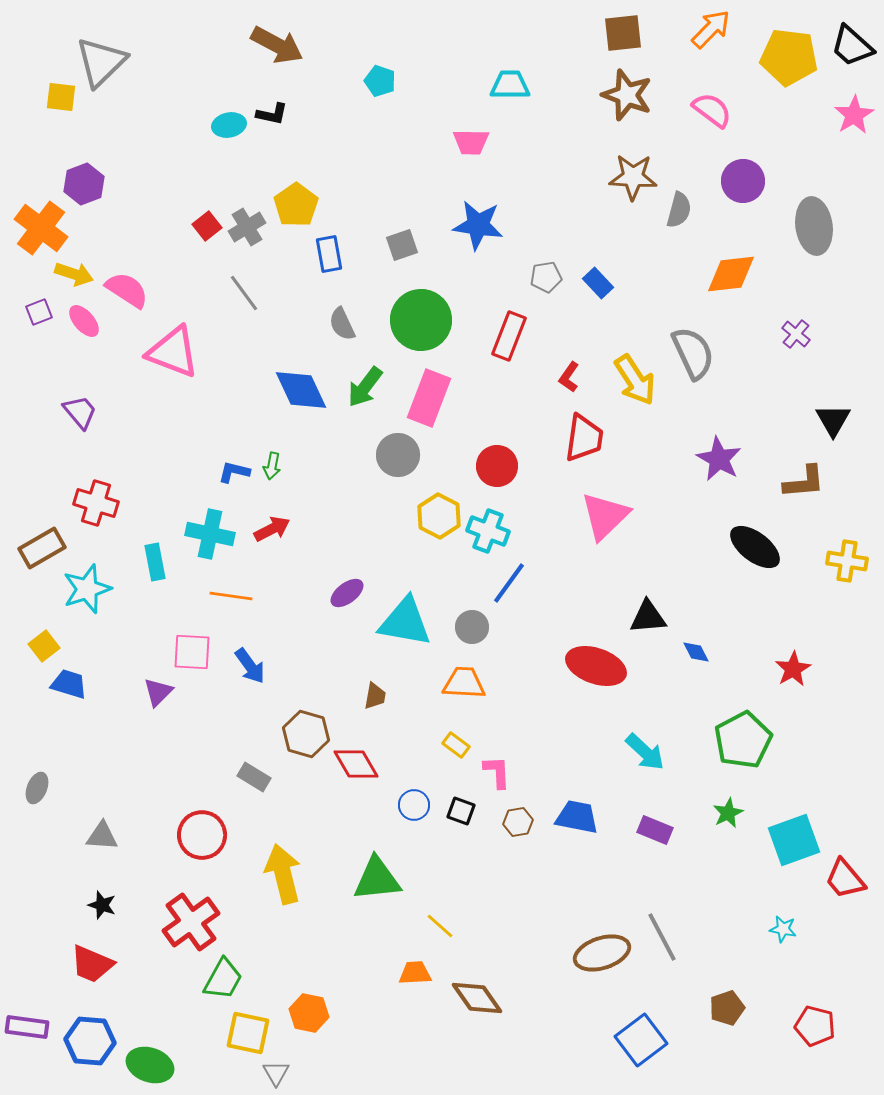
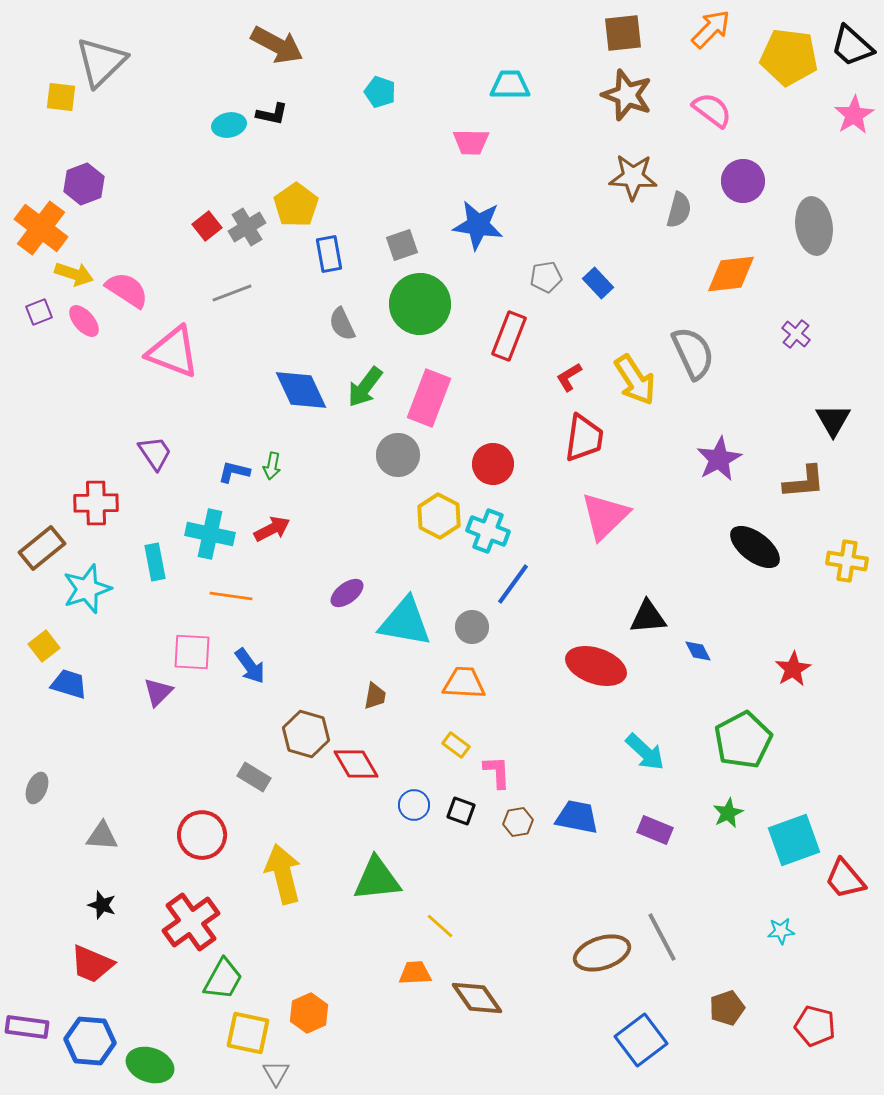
cyan pentagon at (380, 81): moved 11 px down
gray line at (244, 293): moved 12 px left; rotated 75 degrees counterclockwise
green circle at (421, 320): moved 1 px left, 16 px up
red L-shape at (569, 377): rotated 24 degrees clockwise
purple trapezoid at (80, 412): moved 75 px right, 41 px down; rotated 6 degrees clockwise
purple star at (719, 459): rotated 15 degrees clockwise
red circle at (497, 466): moved 4 px left, 2 px up
red cross at (96, 503): rotated 18 degrees counterclockwise
brown rectangle at (42, 548): rotated 9 degrees counterclockwise
blue line at (509, 583): moved 4 px right, 1 px down
blue diamond at (696, 652): moved 2 px right, 1 px up
cyan star at (783, 929): moved 2 px left, 2 px down; rotated 16 degrees counterclockwise
orange hexagon at (309, 1013): rotated 24 degrees clockwise
